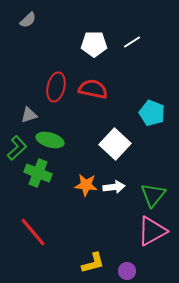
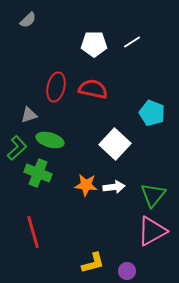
red line: rotated 24 degrees clockwise
